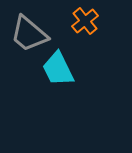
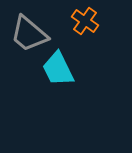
orange cross: rotated 16 degrees counterclockwise
